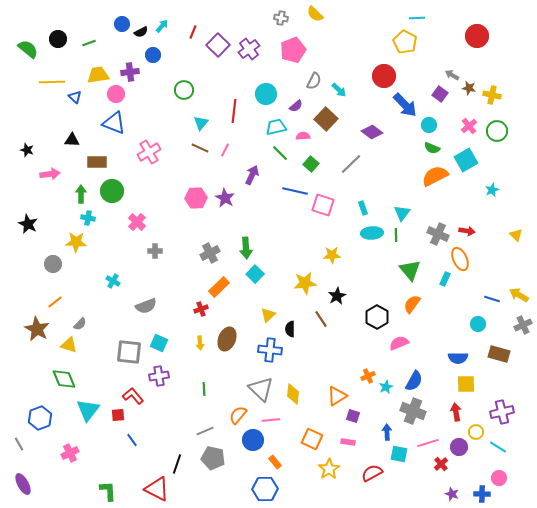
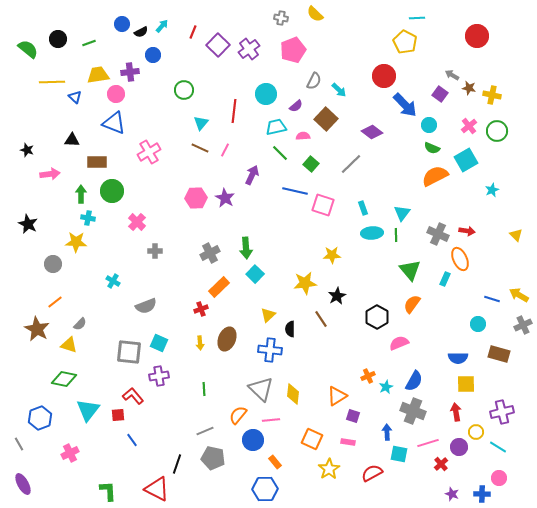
green diamond at (64, 379): rotated 55 degrees counterclockwise
